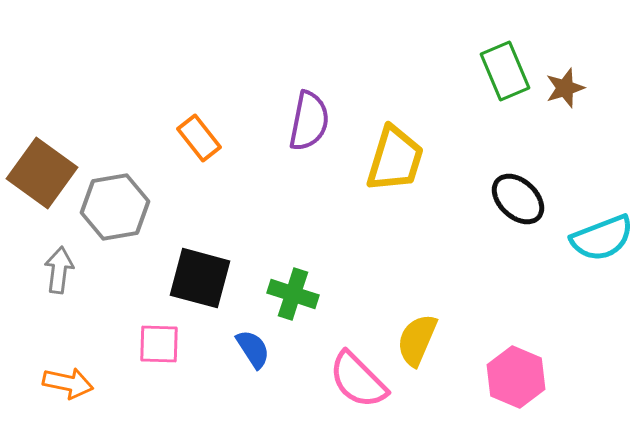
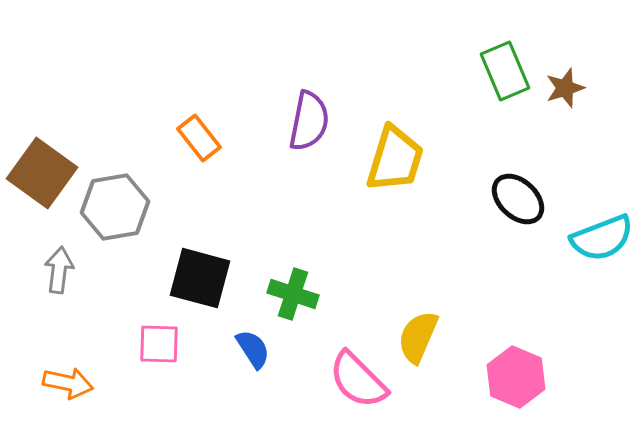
yellow semicircle: moved 1 px right, 3 px up
